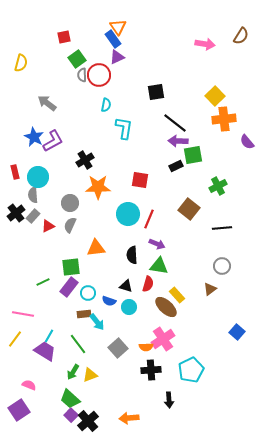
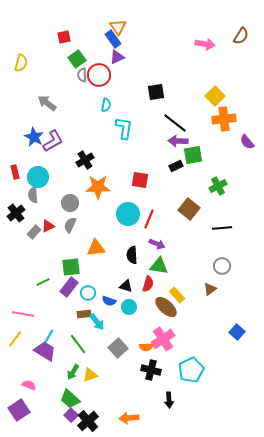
gray rectangle at (33, 216): moved 1 px right, 16 px down
black cross at (151, 370): rotated 18 degrees clockwise
